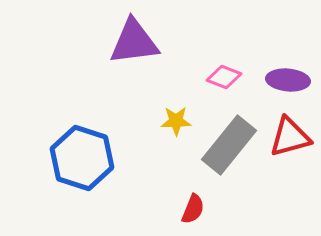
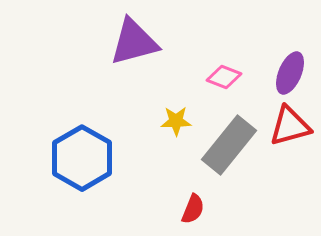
purple triangle: rotated 8 degrees counterclockwise
purple ellipse: moved 2 px right, 7 px up; rotated 72 degrees counterclockwise
red triangle: moved 11 px up
blue hexagon: rotated 12 degrees clockwise
